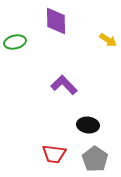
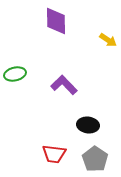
green ellipse: moved 32 px down
